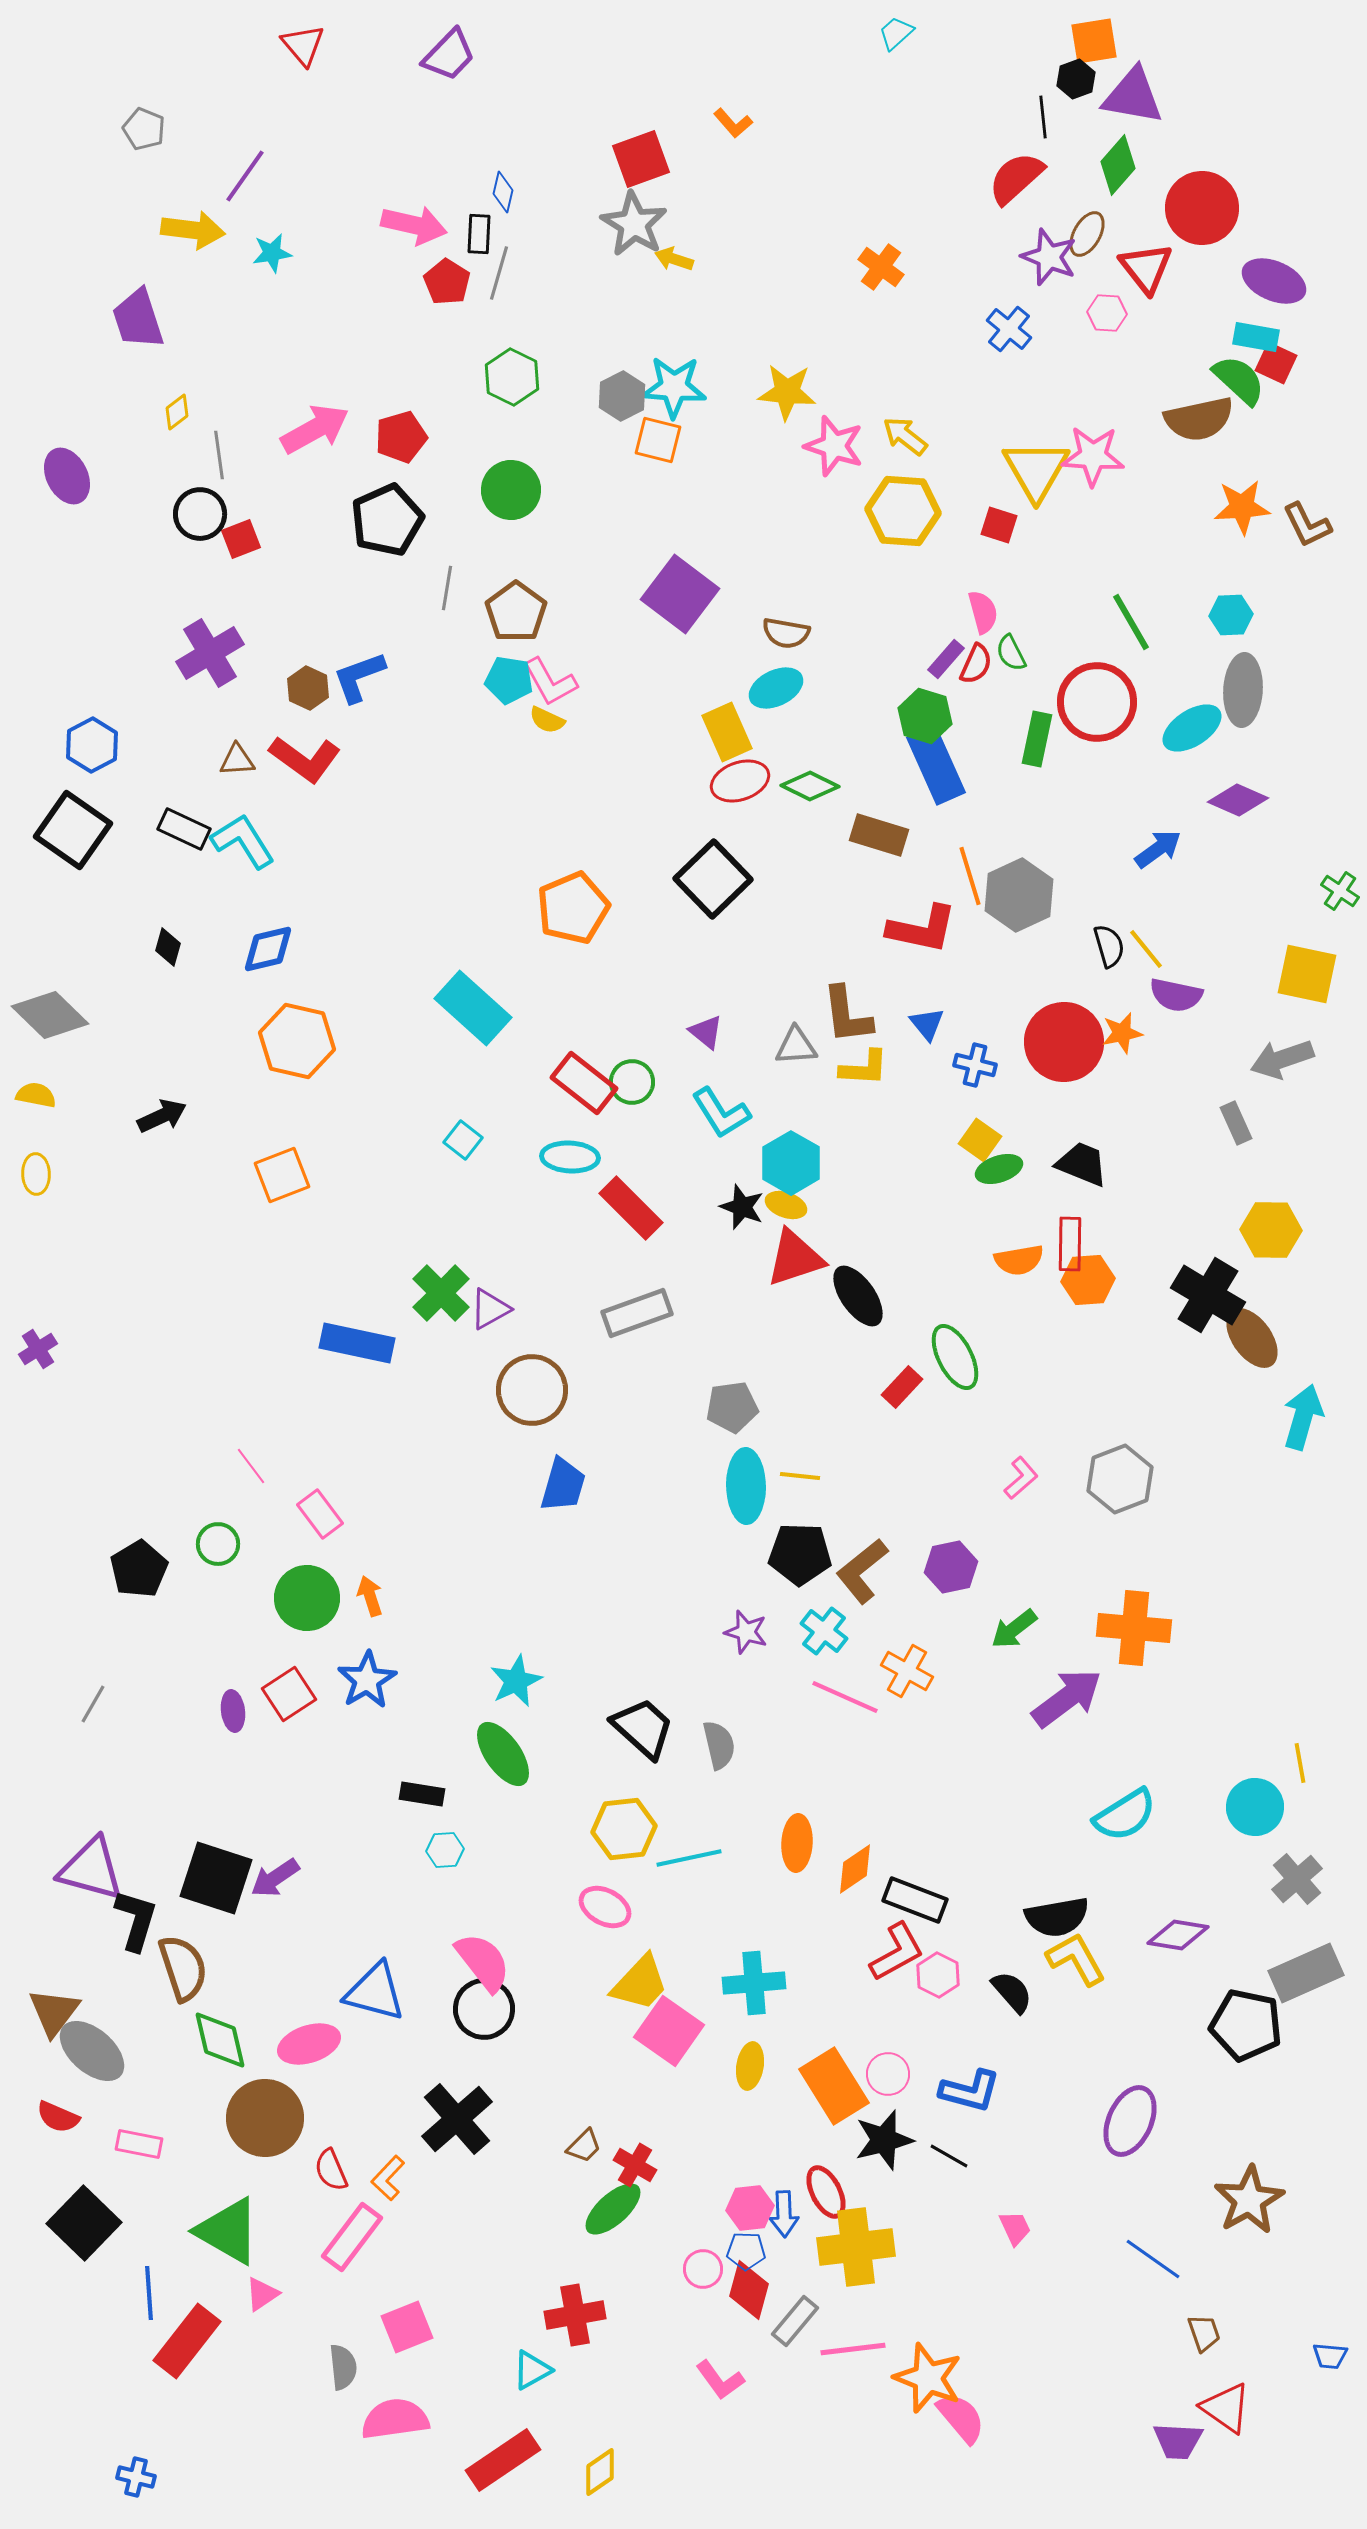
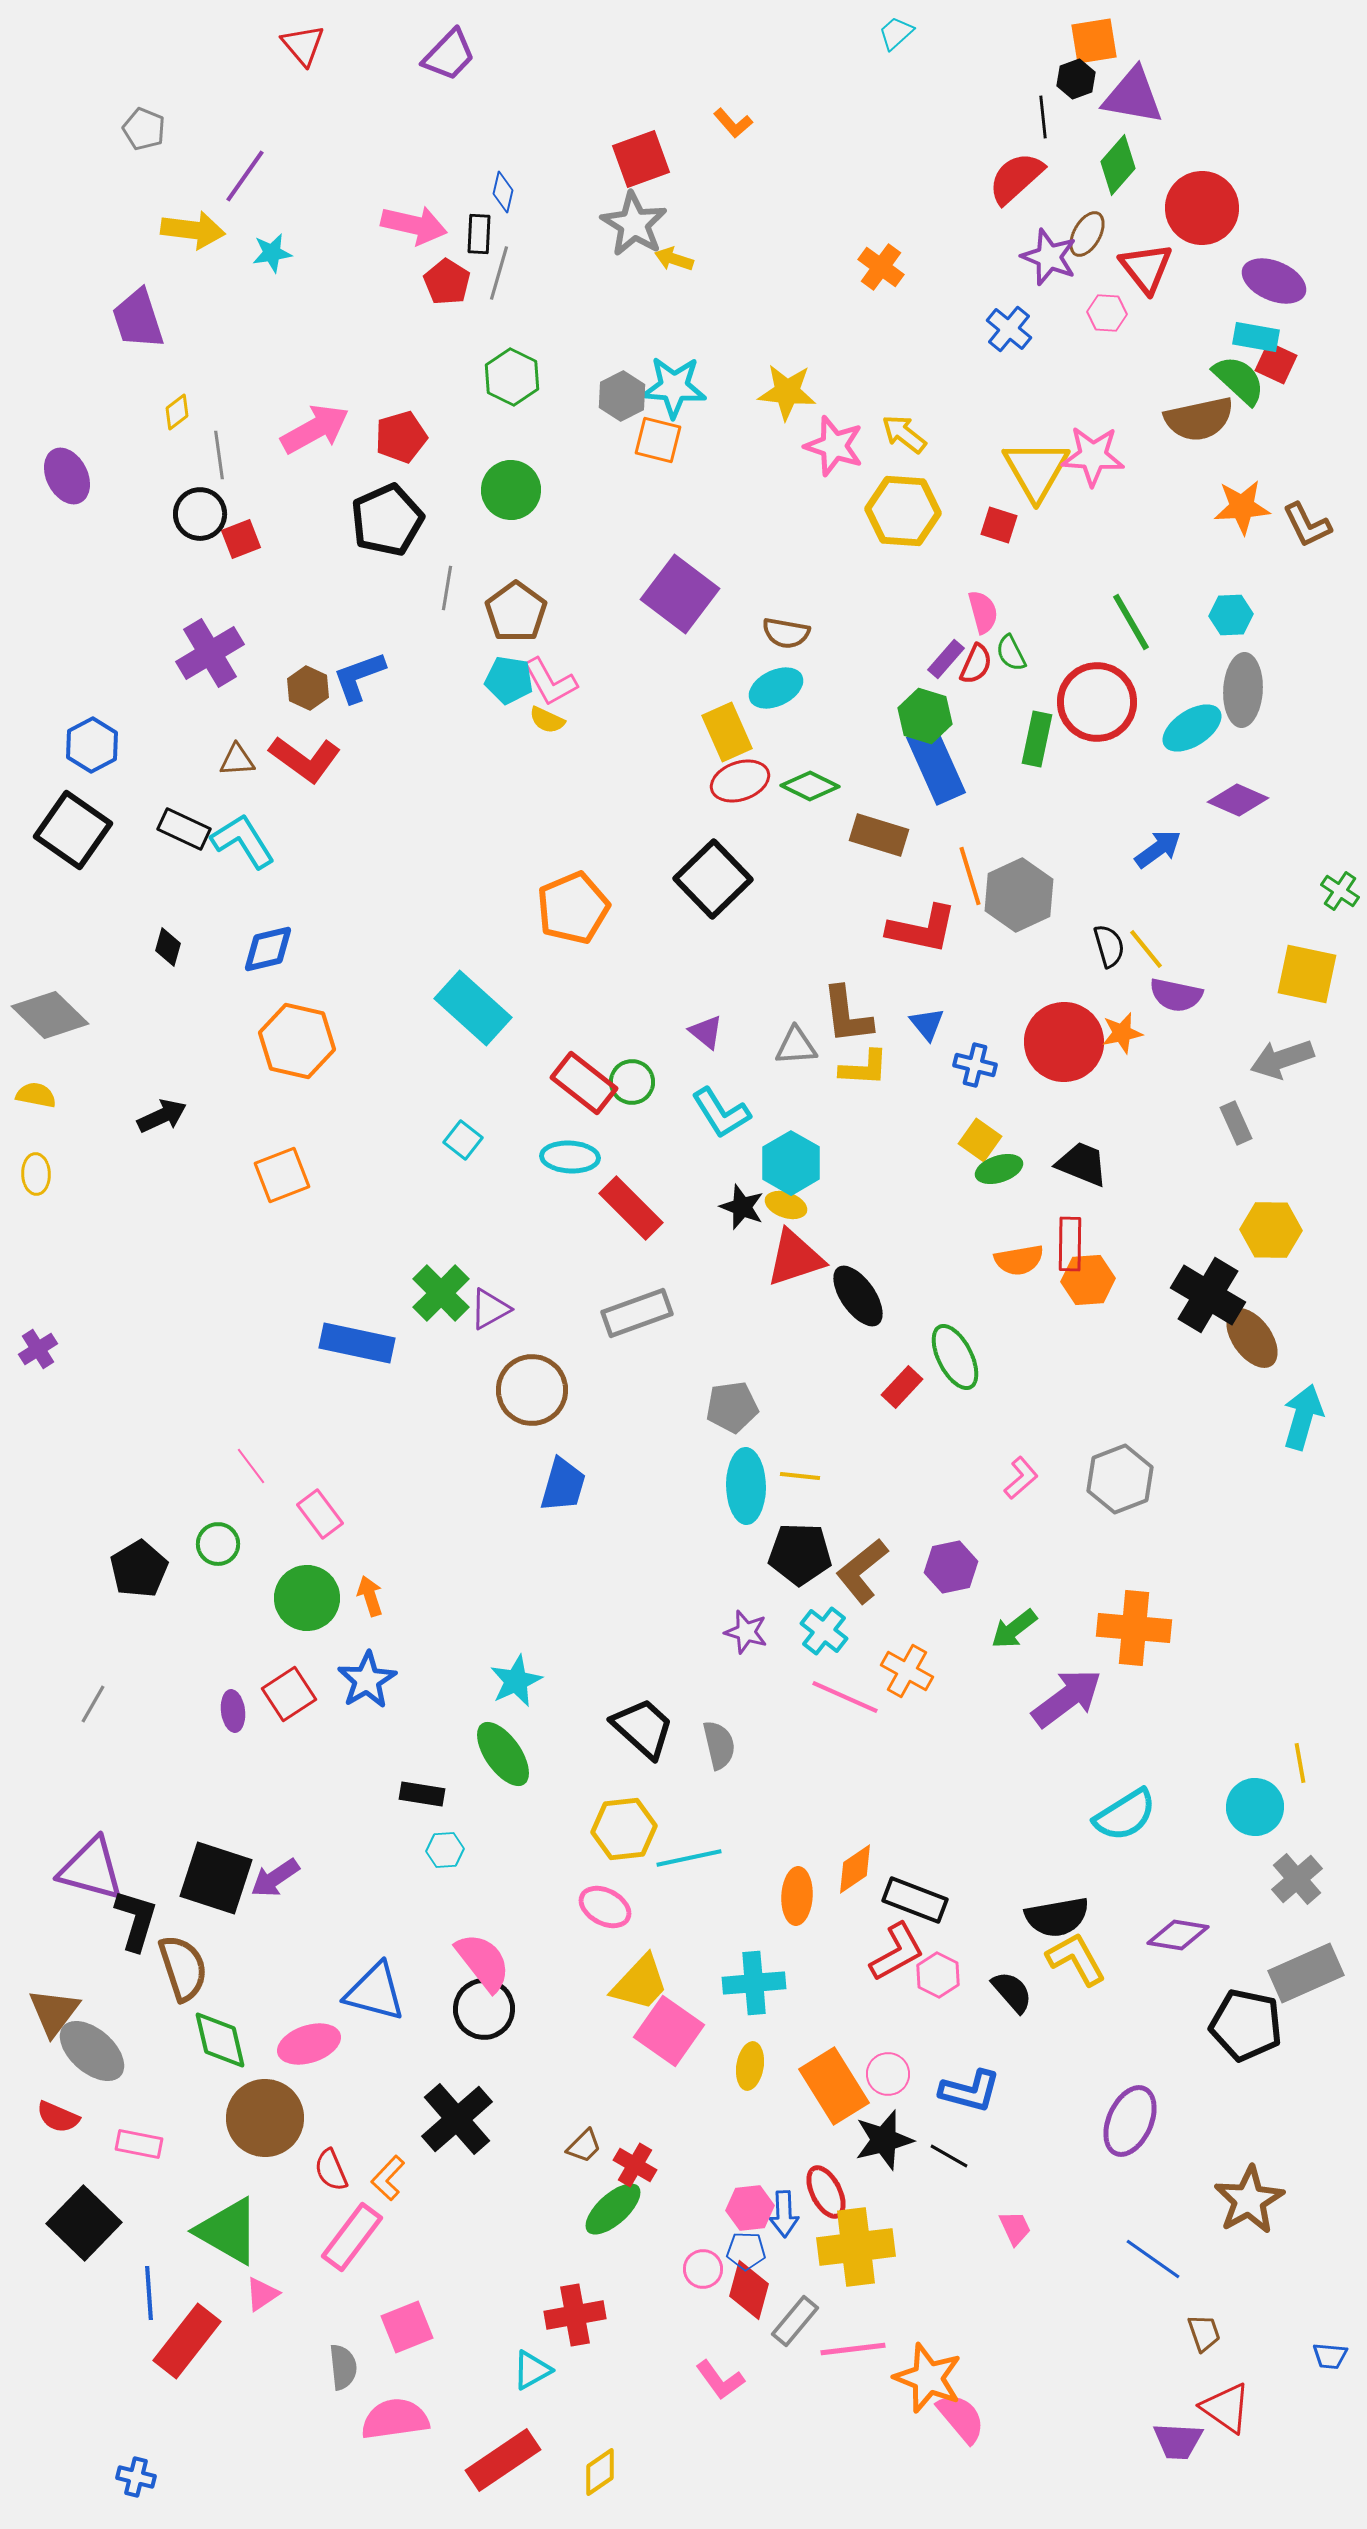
yellow arrow at (905, 436): moved 1 px left, 2 px up
orange ellipse at (797, 1843): moved 53 px down
